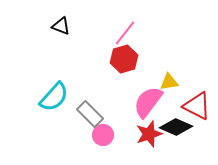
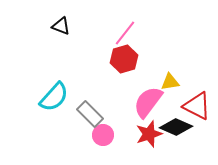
yellow triangle: moved 1 px right
